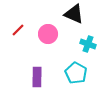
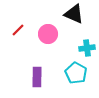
cyan cross: moved 1 px left, 4 px down; rotated 28 degrees counterclockwise
